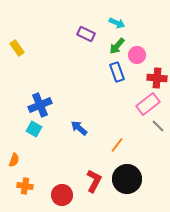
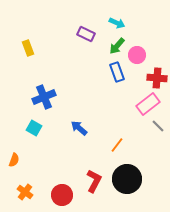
yellow rectangle: moved 11 px right; rotated 14 degrees clockwise
blue cross: moved 4 px right, 8 px up
cyan square: moved 1 px up
orange cross: moved 6 px down; rotated 28 degrees clockwise
